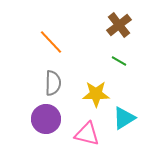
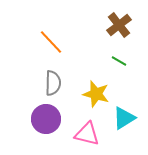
yellow star: rotated 16 degrees clockwise
